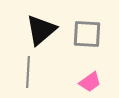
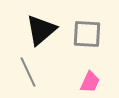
gray line: rotated 28 degrees counterclockwise
pink trapezoid: rotated 30 degrees counterclockwise
